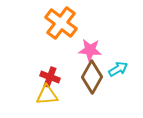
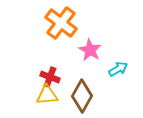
pink star: rotated 25 degrees clockwise
brown diamond: moved 10 px left, 19 px down
